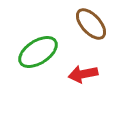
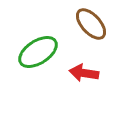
red arrow: moved 1 px right, 1 px up; rotated 20 degrees clockwise
